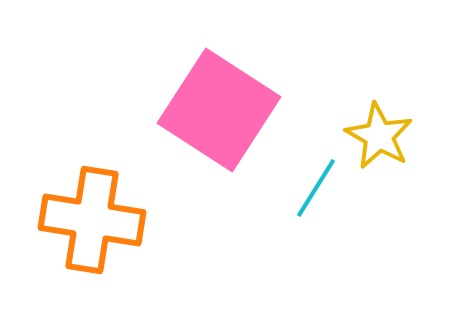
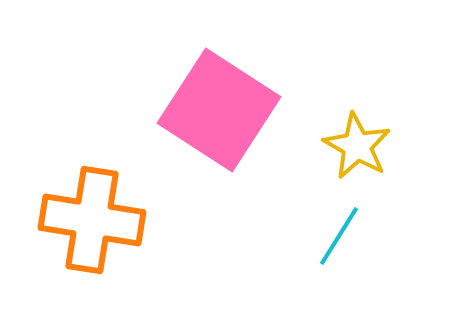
yellow star: moved 22 px left, 10 px down
cyan line: moved 23 px right, 48 px down
